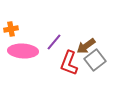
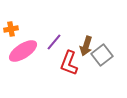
brown arrow: rotated 36 degrees counterclockwise
pink ellipse: rotated 36 degrees counterclockwise
gray square: moved 7 px right, 5 px up
